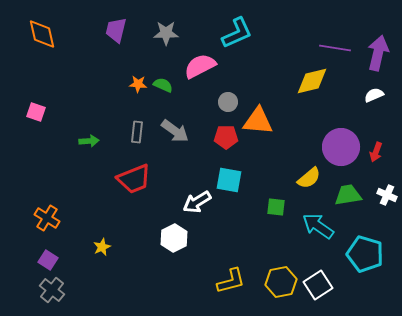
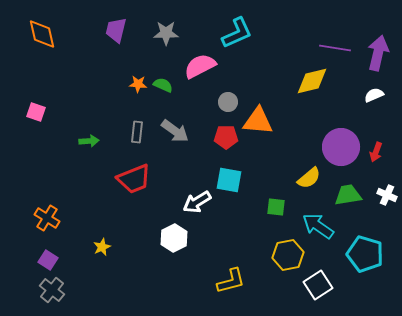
yellow hexagon: moved 7 px right, 27 px up
